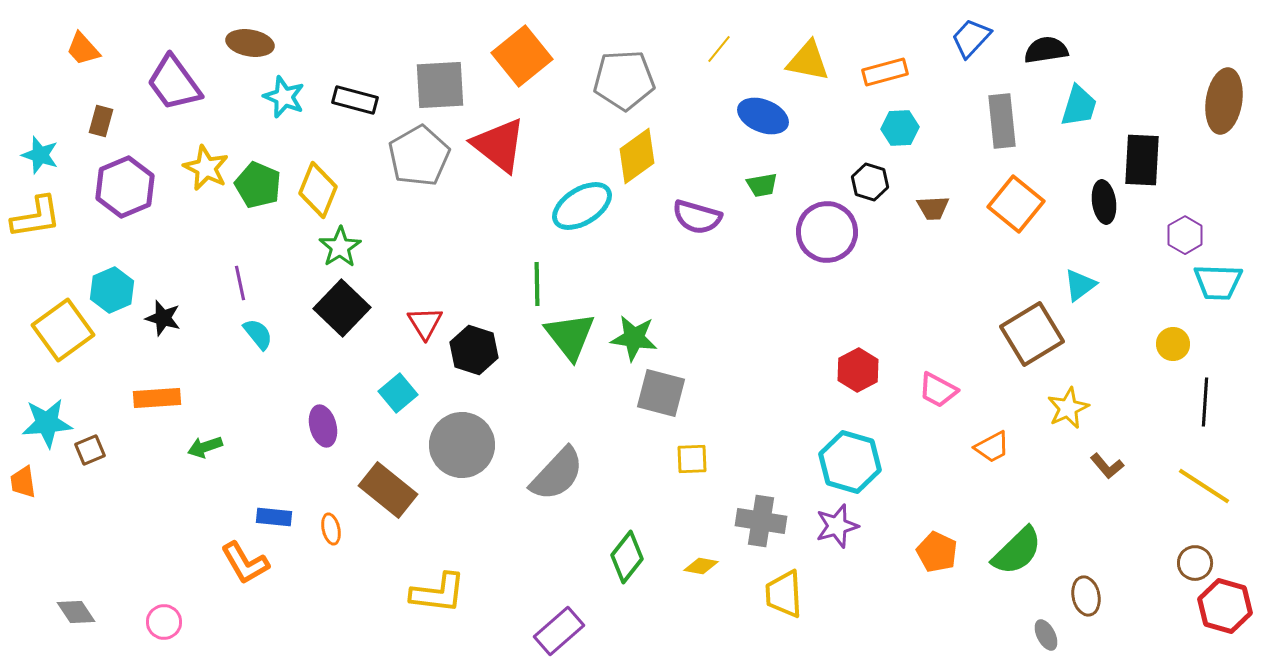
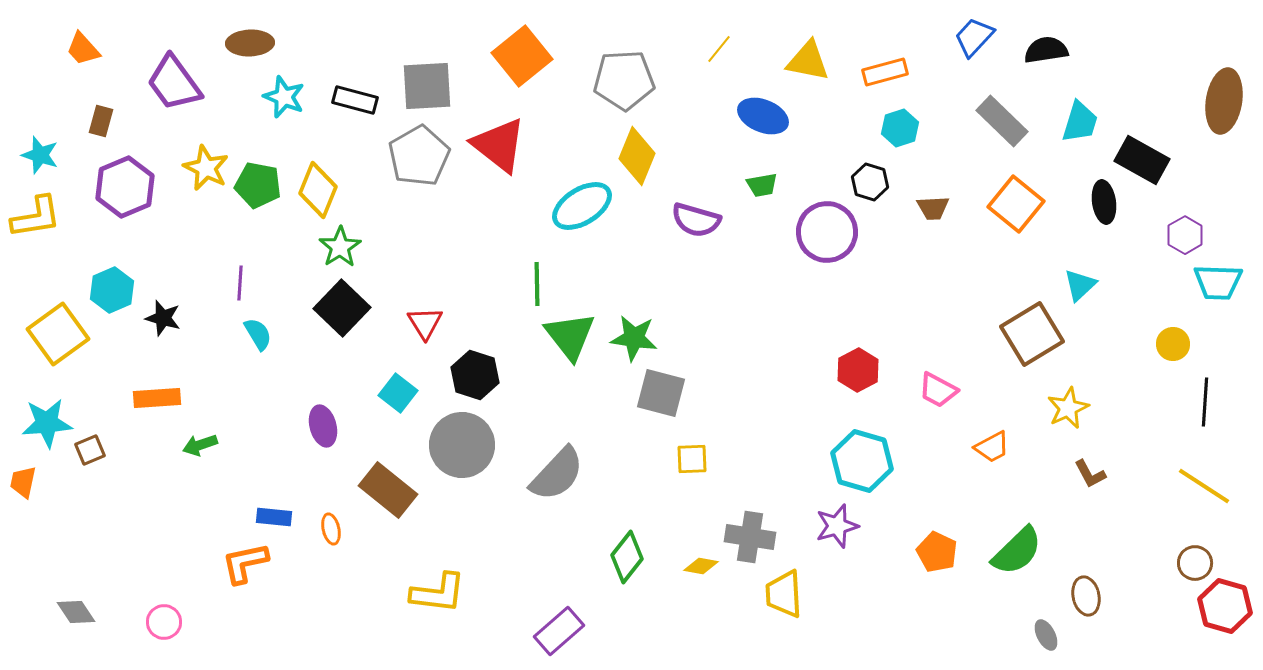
blue trapezoid at (971, 38): moved 3 px right, 1 px up
brown ellipse at (250, 43): rotated 12 degrees counterclockwise
gray square at (440, 85): moved 13 px left, 1 px down
cyan trapezoid at (1079, 106): moved 1 px right, 16 px down
gray rectangle at (1002, 121): rotated 40 degrees counterclockwise
cyan hexagon at (900, 128): rotated 15 degrees counterclockwise
yellow diamond at (637, 156): rotated 32 degrees counterclockwise
black rectangle at (1142, 160): rotated 64 degrees counterclockwise
green pentagon at (258, 185): rotated 12 degrees counterclockwise
purple semicircle at (697, 217): moved 1 px left, 3 px down
purple line at (240, 283): rotated 16 degrees clockwise
cyan triangle at (1080, 285): rotated 6 degrees counterclockwise
yellow square at (63, 330): moved 5 px left, 4 px down
cyan semicircle at (258, 334): rotated 8 degrees clockwise
black hexagon at (474, 350): moved 1 px right, 25 px down
cyan square at (398, 393): rotated 12 degrees counterclockwise
green arrow at (205, 447): moved 5 px left, 2 px up
cyan hexagon at (850, 462): moved 12 px right, 1 px up
brown L-shape at (1107, 466): moved 17 px left, 8 px down; rotated 12 degrees clockwise
orange trapezoid at (23, 482): rotated 20 degrees clockwise
gray cross at (761, 521): moved 11 px left, 16 px down
orange L-shape at (245, 563): rotated 108 degrees clockwise
